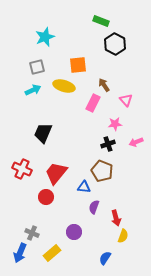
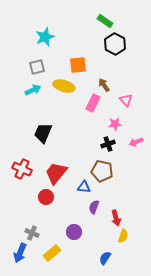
green rectangle: moved 4 px right; rotated 14 degrees clockwise
brown pentagon: rotated 10 degrees counterclockwise
